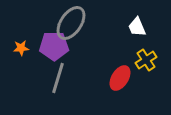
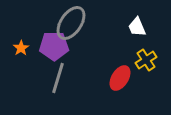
orange star: rotated 28 degrees counterclockwise
